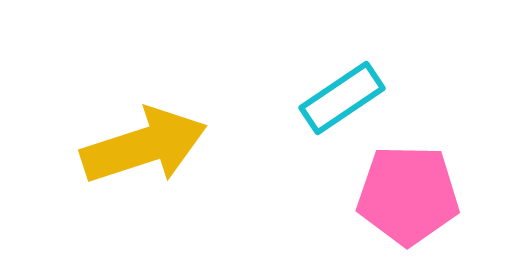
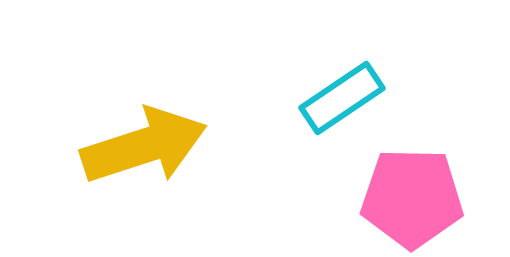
pink pentagon: moved 4 px right, 3 px down
